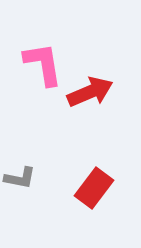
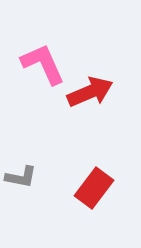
pink L-shape: rotated 15 degrees counterclockwise
gray L-shape: moved 1 px right, 1 px up
